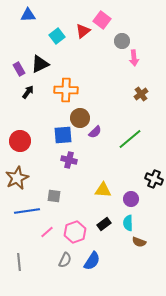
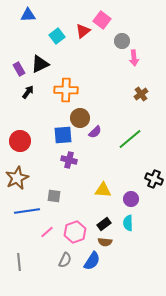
brown semicircle: moved 34 px left; rotated 16 degrees counterclockwise
